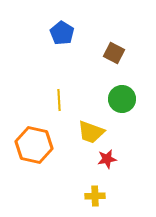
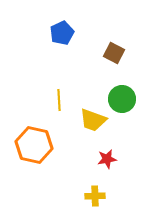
blue pentagon: rotated 15 degrees clockwise
yellow trapezoid: moved 2 px right, 12 px up
